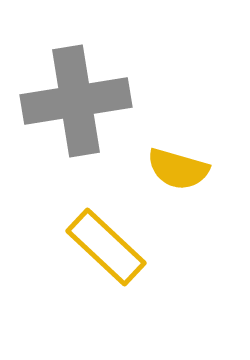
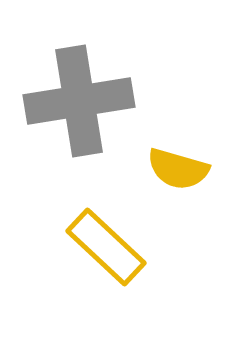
gray cross: moved 3 px right
